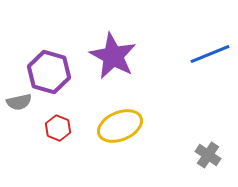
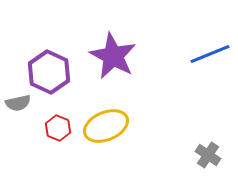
purple hexagon: rotated 9 degrees clockwise
gray semicircle: moved 1 px left, 1 px down
yellow ellipse: moved 14 px left
